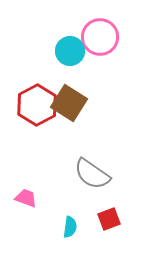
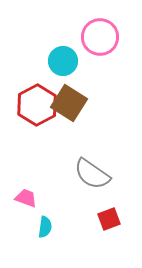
cyan circle: moved 7 px left, 10 px down
cyan semicircle: moved 25 px left
